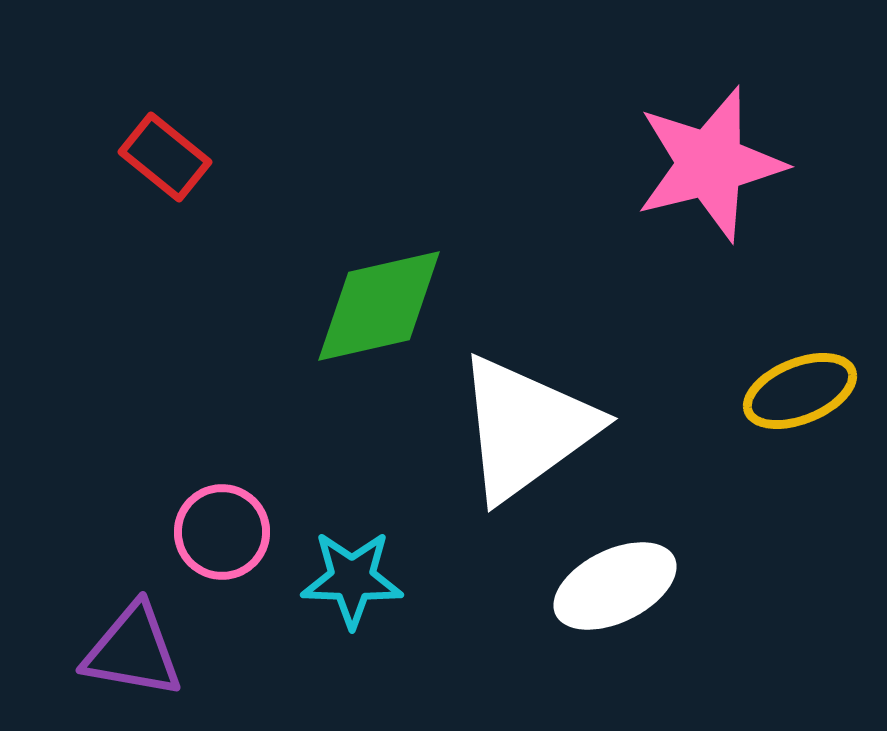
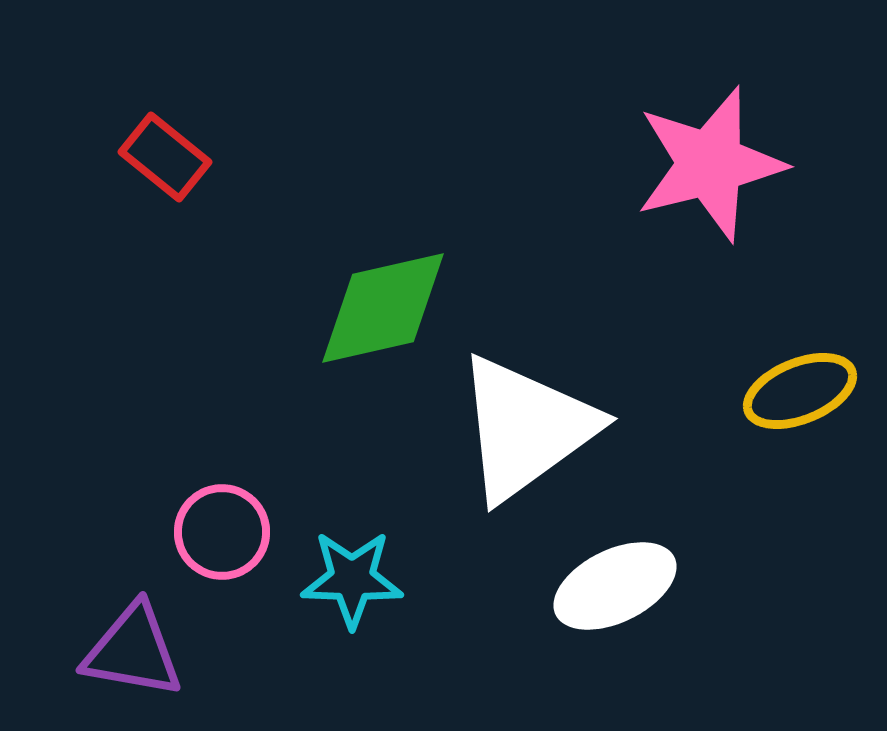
green diamond: moved 4 px right, 2 px down
